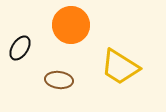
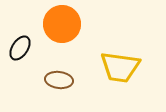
orange circle: moved 9 px left, 1 px up
yellow trapezoid: rotated 24 degrees counterclockwise
